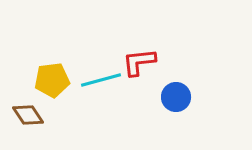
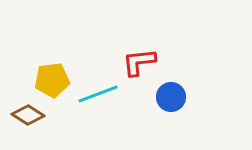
cyan line: moved 3 px left, 14 px down; rotated 6 degrees counterclockwise
blue circle: moved 5 px left
brown diamond: rotated 24 degrees counterclockwise
